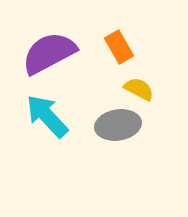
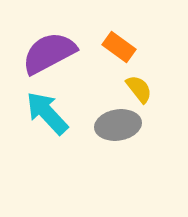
orange rectangle: rotated 24 degrees counterclockwise
yellow semicircle: rotated 24 degrees clockwise
cyan arrow: moved 3 px up
